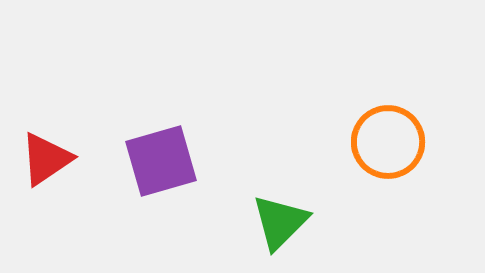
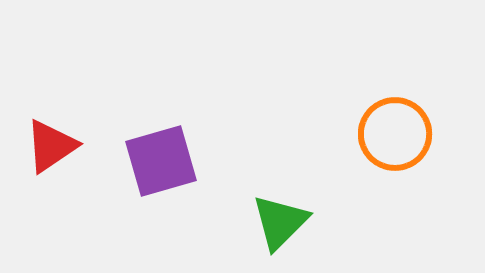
orange circle: moved 7 px right, 8 px up
red triangle: moved 5 px right, 13 px up
